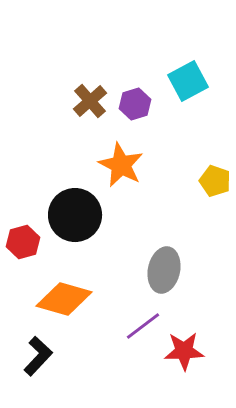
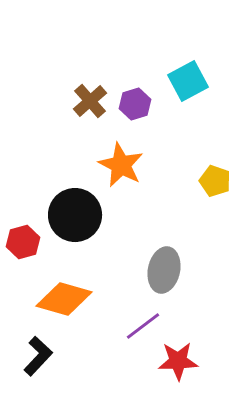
red star: moved 6 px left, 10 px down
